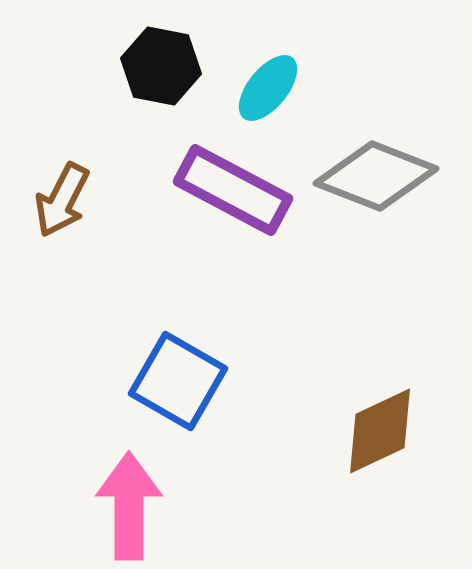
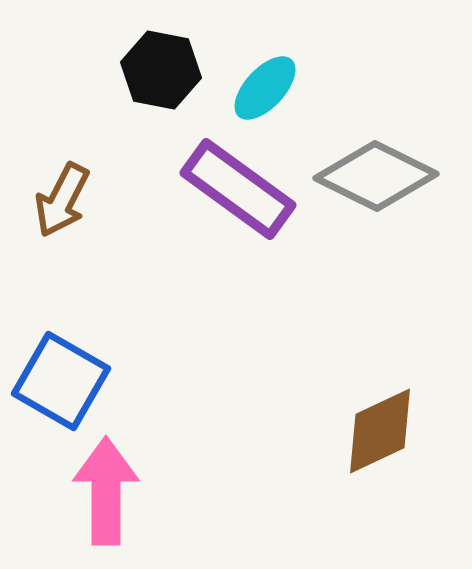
black hexagon: moved 4 px down
cyan ellipse: moved 3 px left; rotated 4 degrees clockwise
gray diamond: rotated 5 degrees clockwise
purple rectangle: moved 5 px right, 1 px up; rotated 8 degrees clockwise
blue square: moved 117 px left
pink arrow: moved 23 px left, 15 px up
